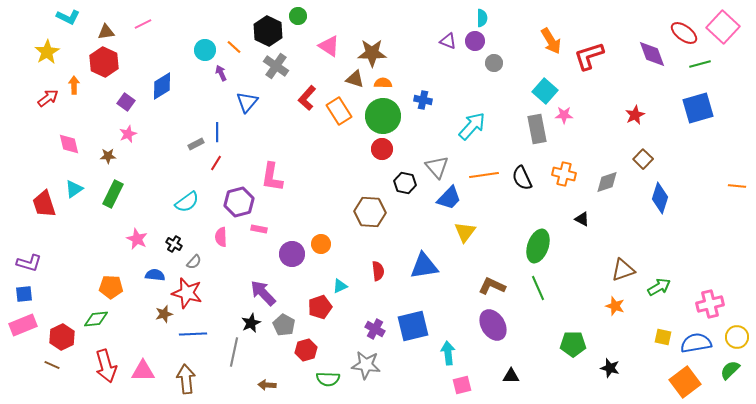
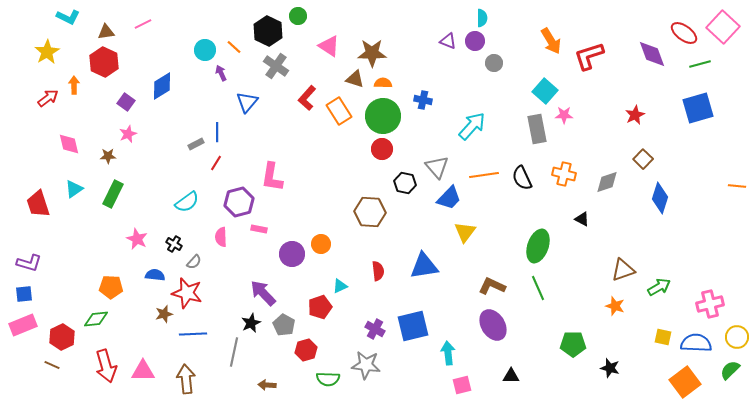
red trapezoid at (44, 204): moved 6 px left
blue semicircle at (696, 343): rotated 12 degrees clockwise
